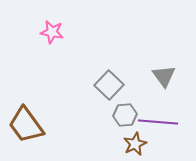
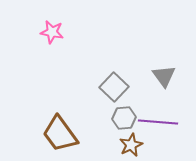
gray square: moved 5 px right, 2 px down
gray hexagon: moved 1 px left, 3 px down
brown trapezoid: moved 34 px right, 9 px down
brown star: moved 4 px left, 1 px down
